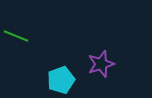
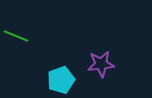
purple star: rotated 12 degrees clockwise
